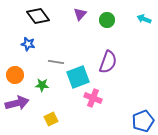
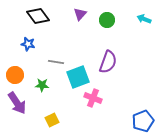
purple arrow: rotated 70 degrees clockwise
yellow square: moved 1 px right, 1 px down
